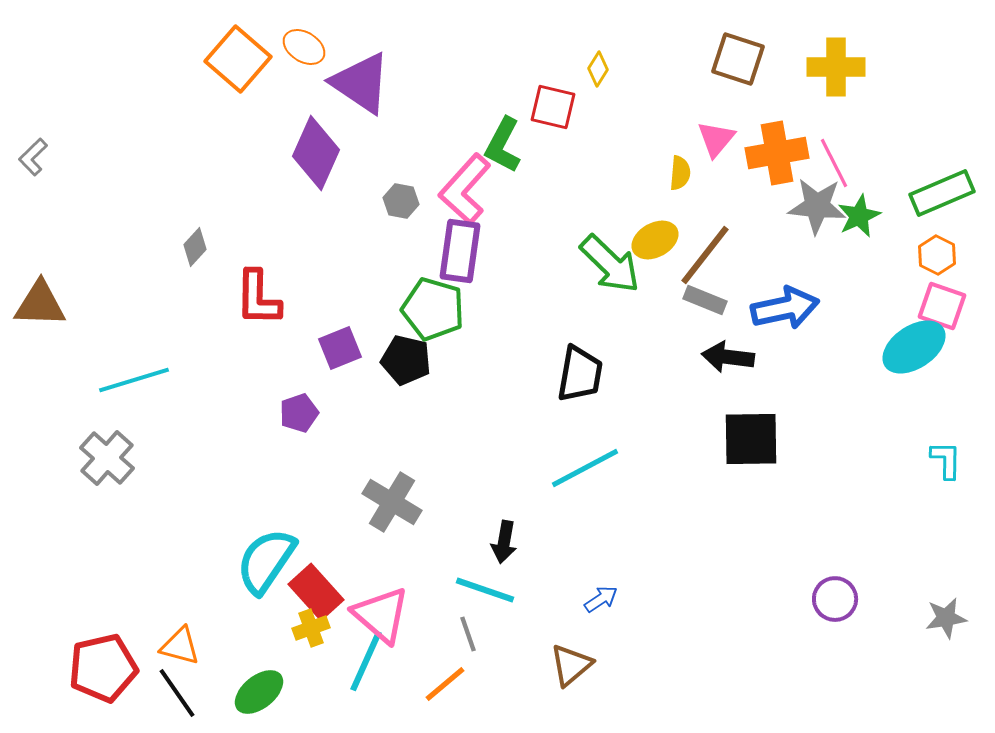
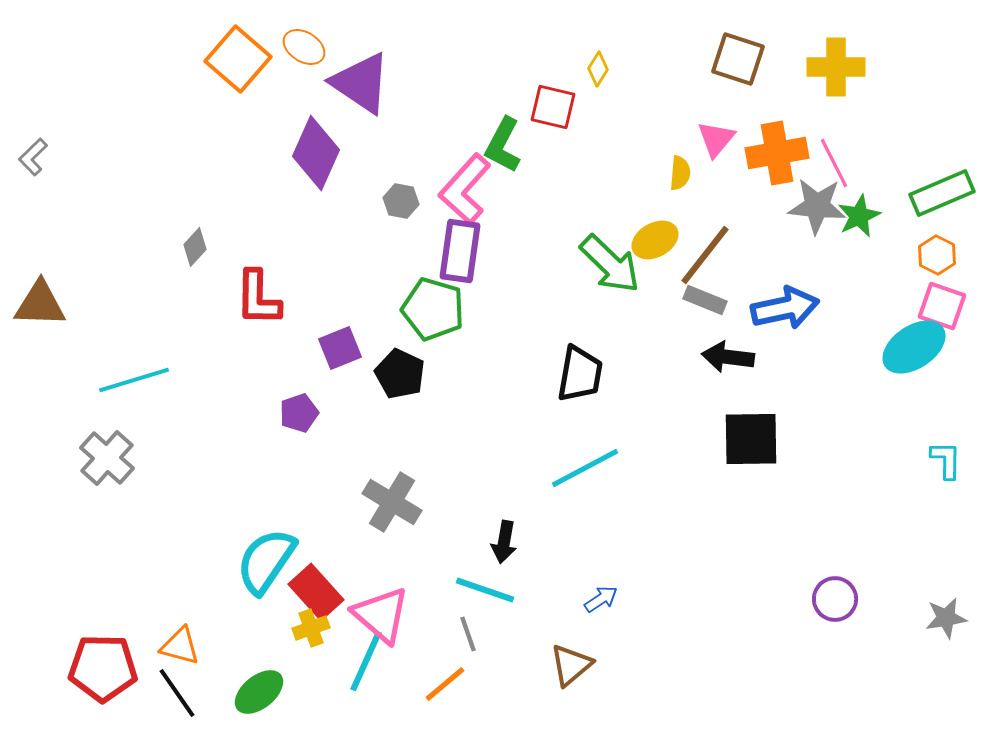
black pentagon at (406, 360): moved 6 px left, 14 px down; rotated 12 degrees clockwise
red pentagon at (103, 668): rotated 14 degrees clockwise
